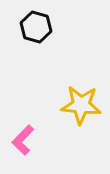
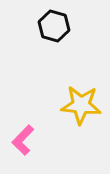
black hexagon: moved 18 px right, 1 px up
